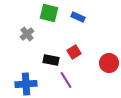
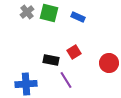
gray cross: moved 22 px up
